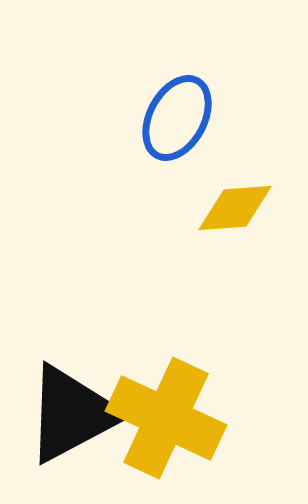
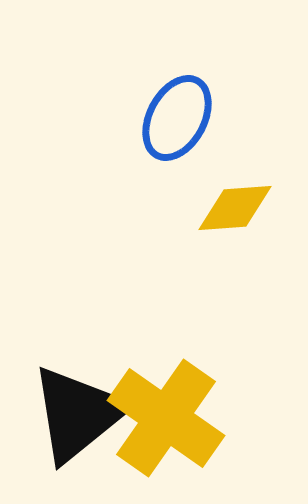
black triangle: moved 6 px right; rotated 11 degrees counterclockwise
yellow cross: rotated 10 degrees clockwise
